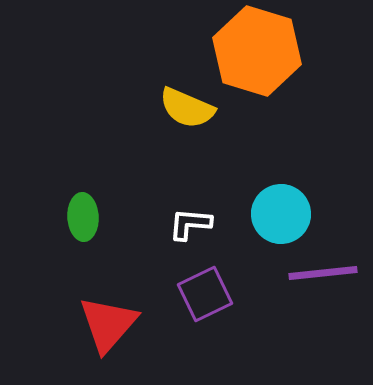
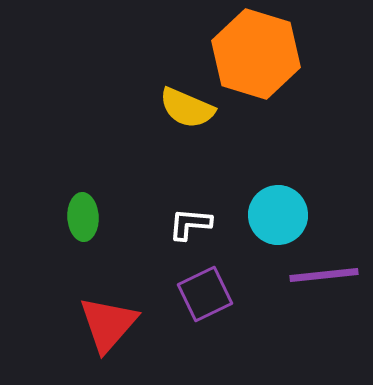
orange hexagon: moved 1 px left, 3 px down
cyan circle: moved 3 px left, 1 px down
purple line: moved 1 px right, 2 px down
